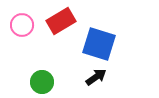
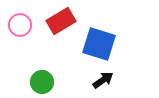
pink circle: moved 2 px left
black arrow: moved 7 px right, 3 px down
